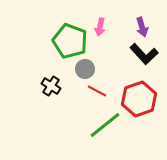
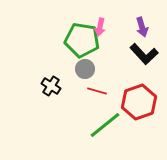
green pentagon: moved 12 px right, 1 px up; rotated 12 degrees counterclockwise
red line: rotated 12 degrees counterclockwise
red hexagon: moved 3 px down
